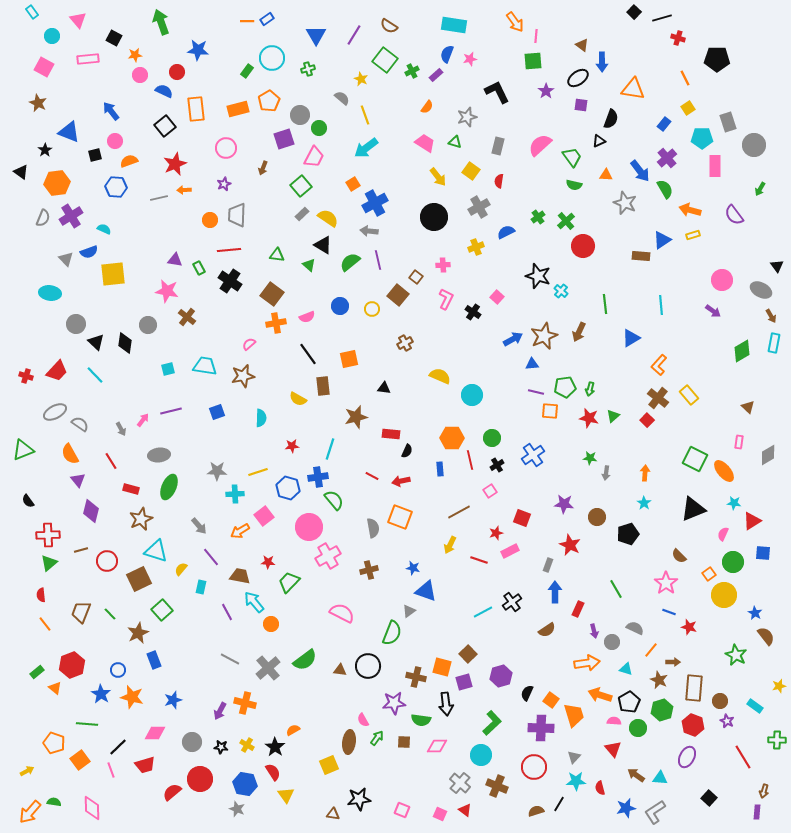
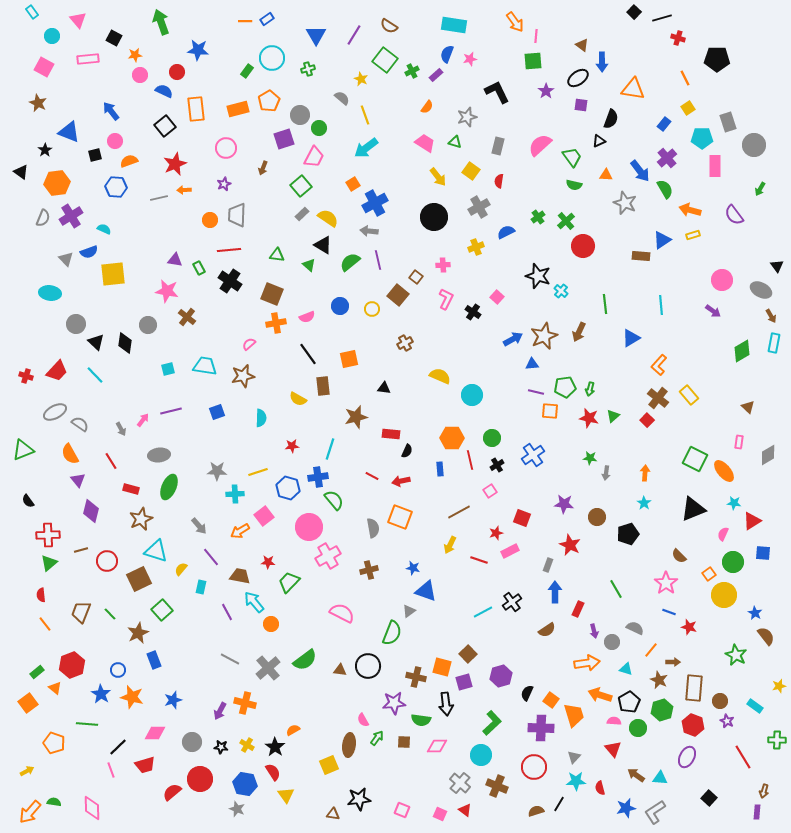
orange line at (247, 21): moved 2 px left
brown square at (272, 294): rotated 15 degrees counterclockwise
brown ellipse at (349, 742): moved 3 px down
orange square at (80, 760): moved 52 px left, 57 px up
